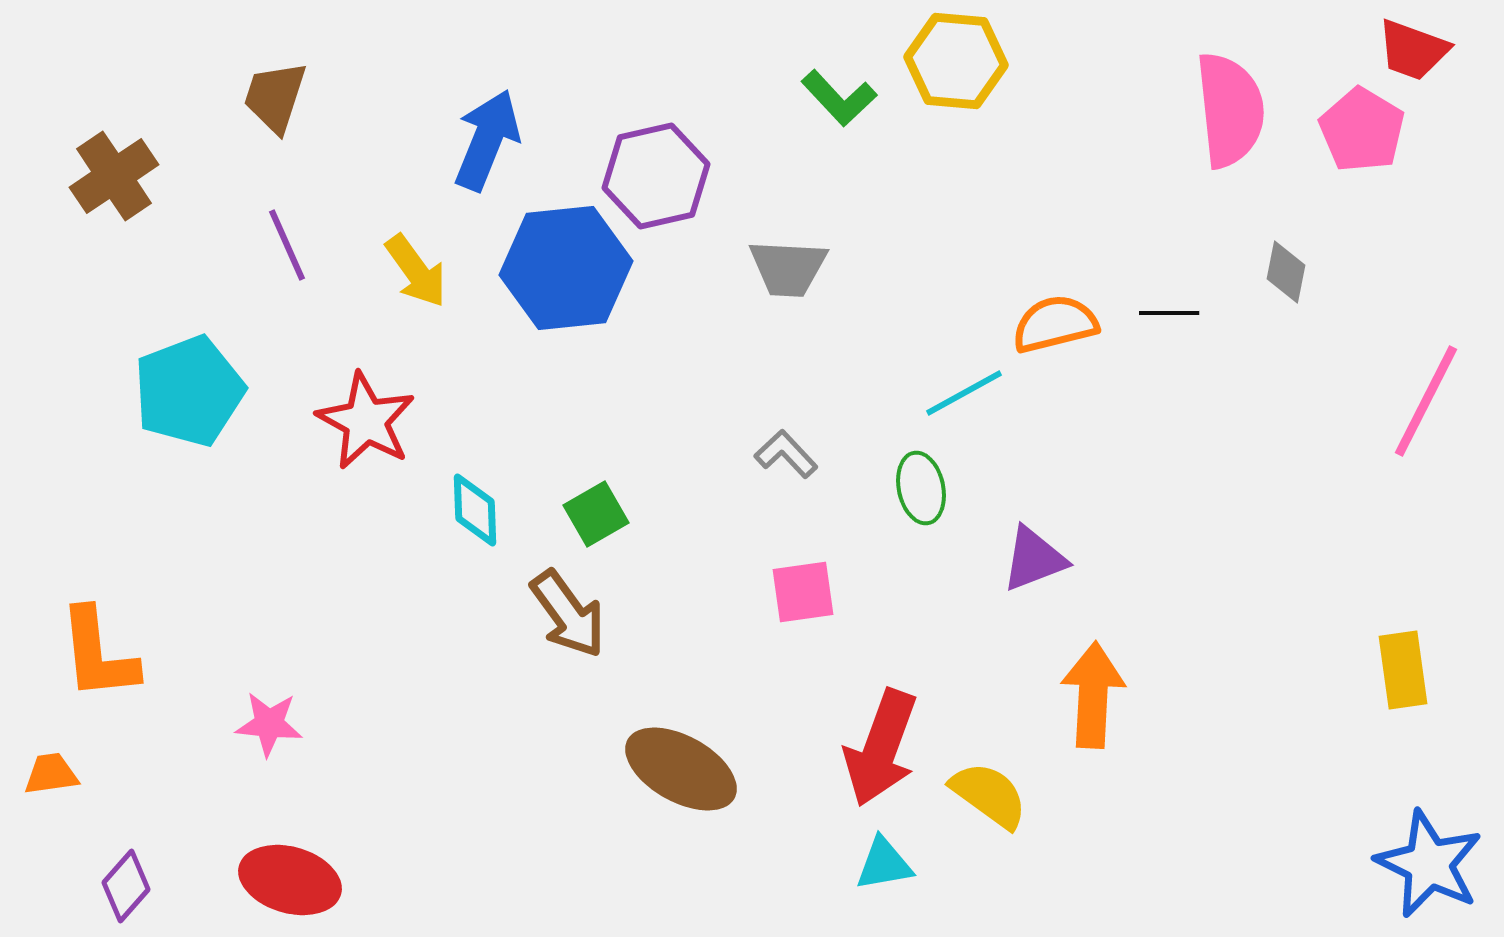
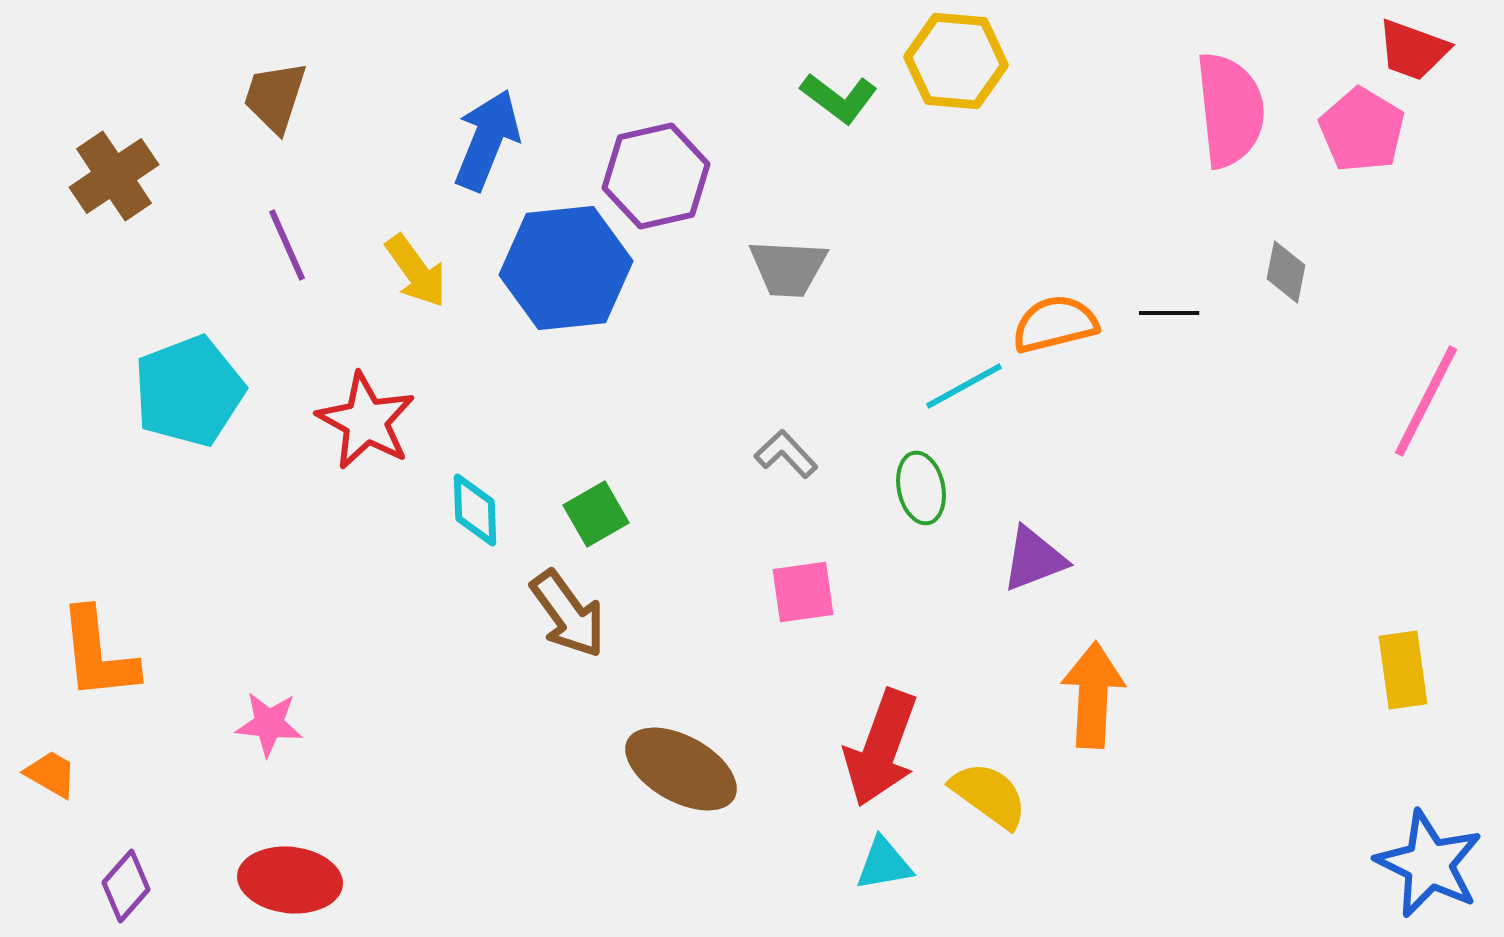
green L-shape: rotated 10 degrees counterclockwise
cyan line: moved 7 px up
orange trapezoid: rotated 38 degrees clockwise
red ellipse: rotated 10 degrees counterclockwise
